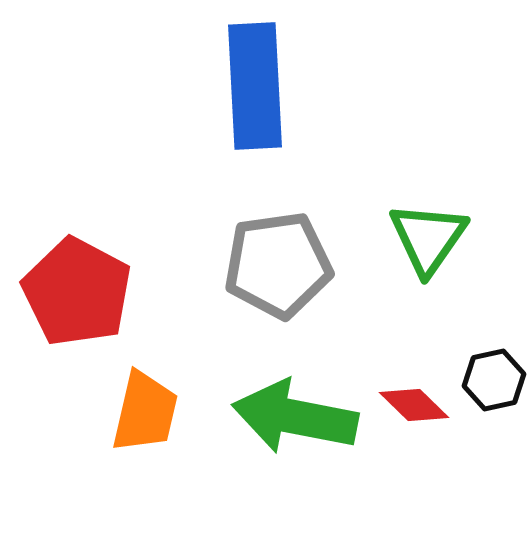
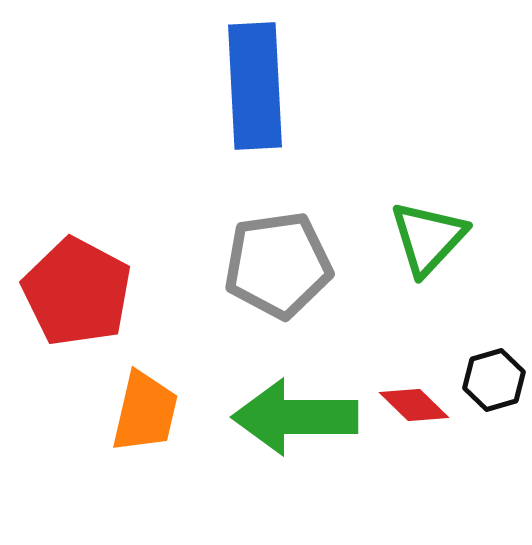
green triangle: rotated 8 degrees clockwise
black hexagon: rotated 4 degrees counterclockwise
green arrow: rotated 11 degrees counterclockwise
